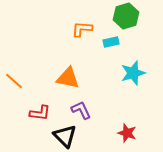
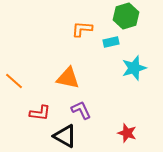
cyan star: moved 1 px right, 5 px up
black triangle: rotated 15 degrees counterclockwise
